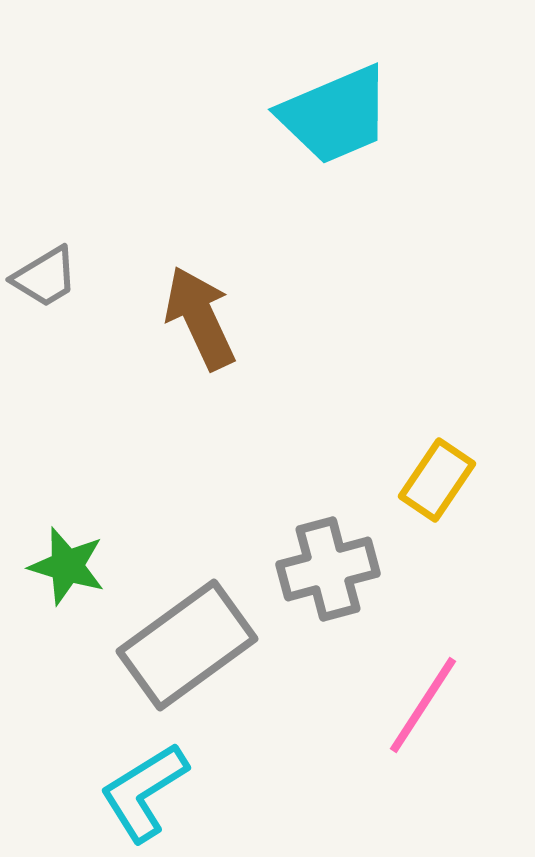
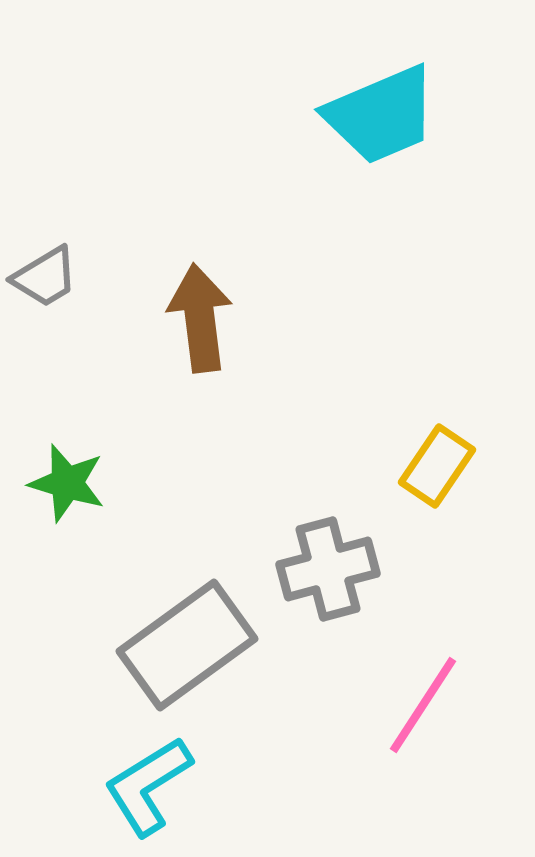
cyan trapezoid: moved 46 px right
brown arrow: rotated 18 degrees clockwise
yellow rectangle: moved 14 px up
green star: moved 83 px up
cyan L-shape: moved 4 px right, 6 px up
